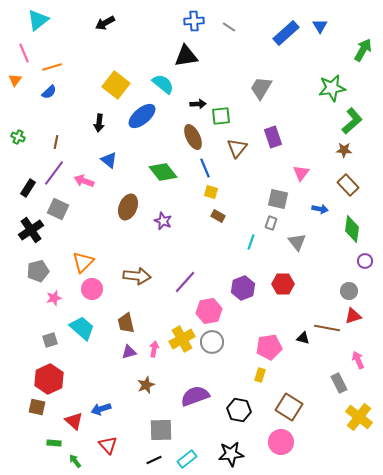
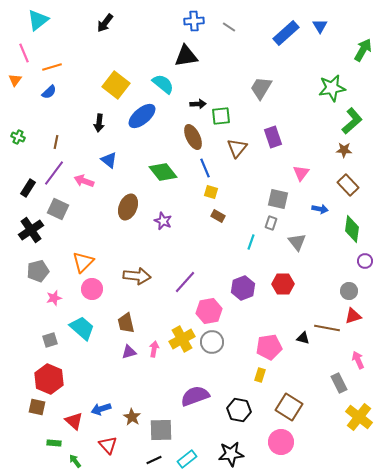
black arrow at (105, 23): rotated 24 degrees counterclockwise
red hexagon at (49, 379): rotated 12 degrees counterclockwise
brown star at (146, 385): moved 14 px left, 32 px down; rotated 18 degrees counterclockwise
